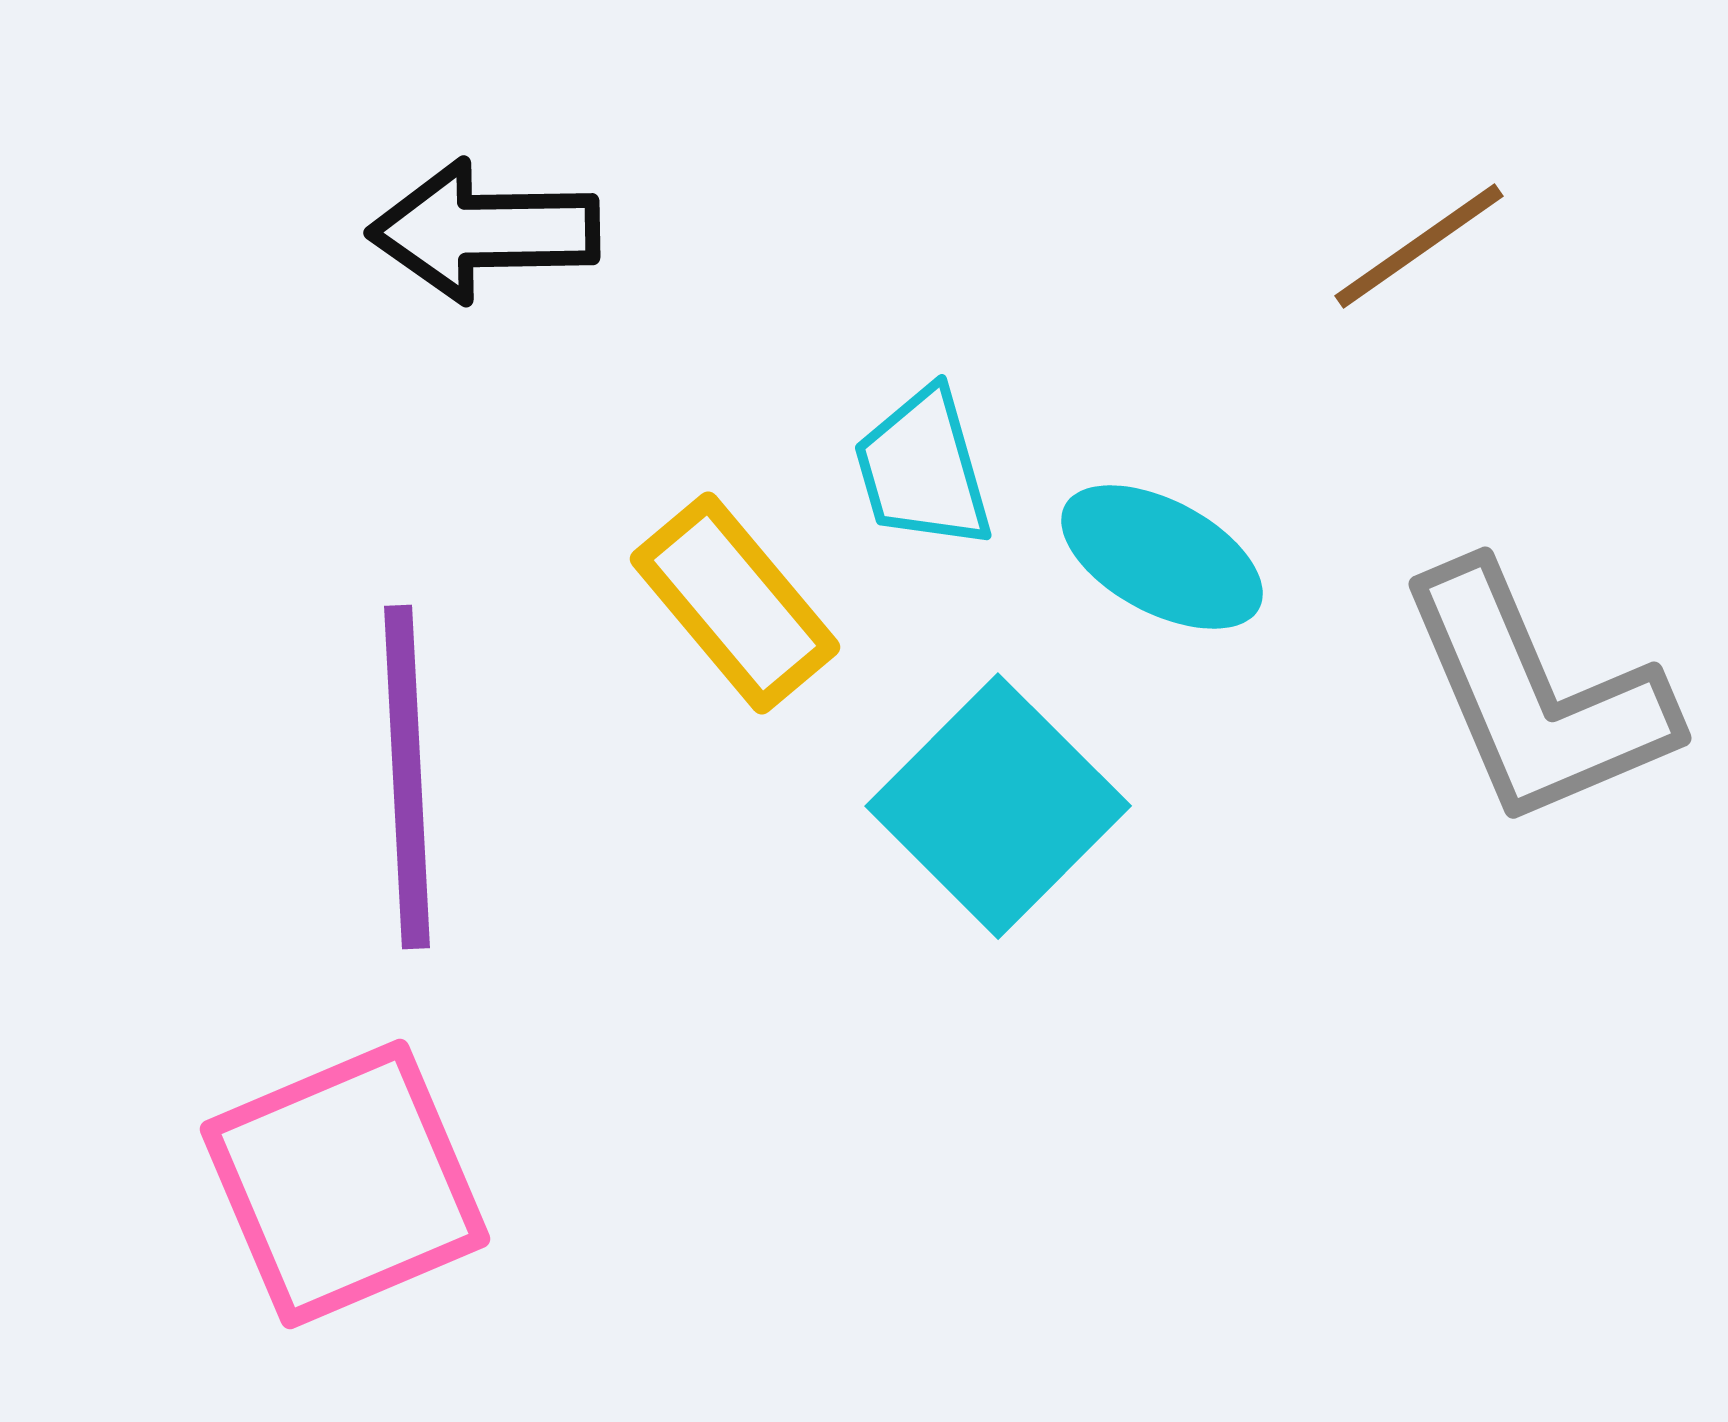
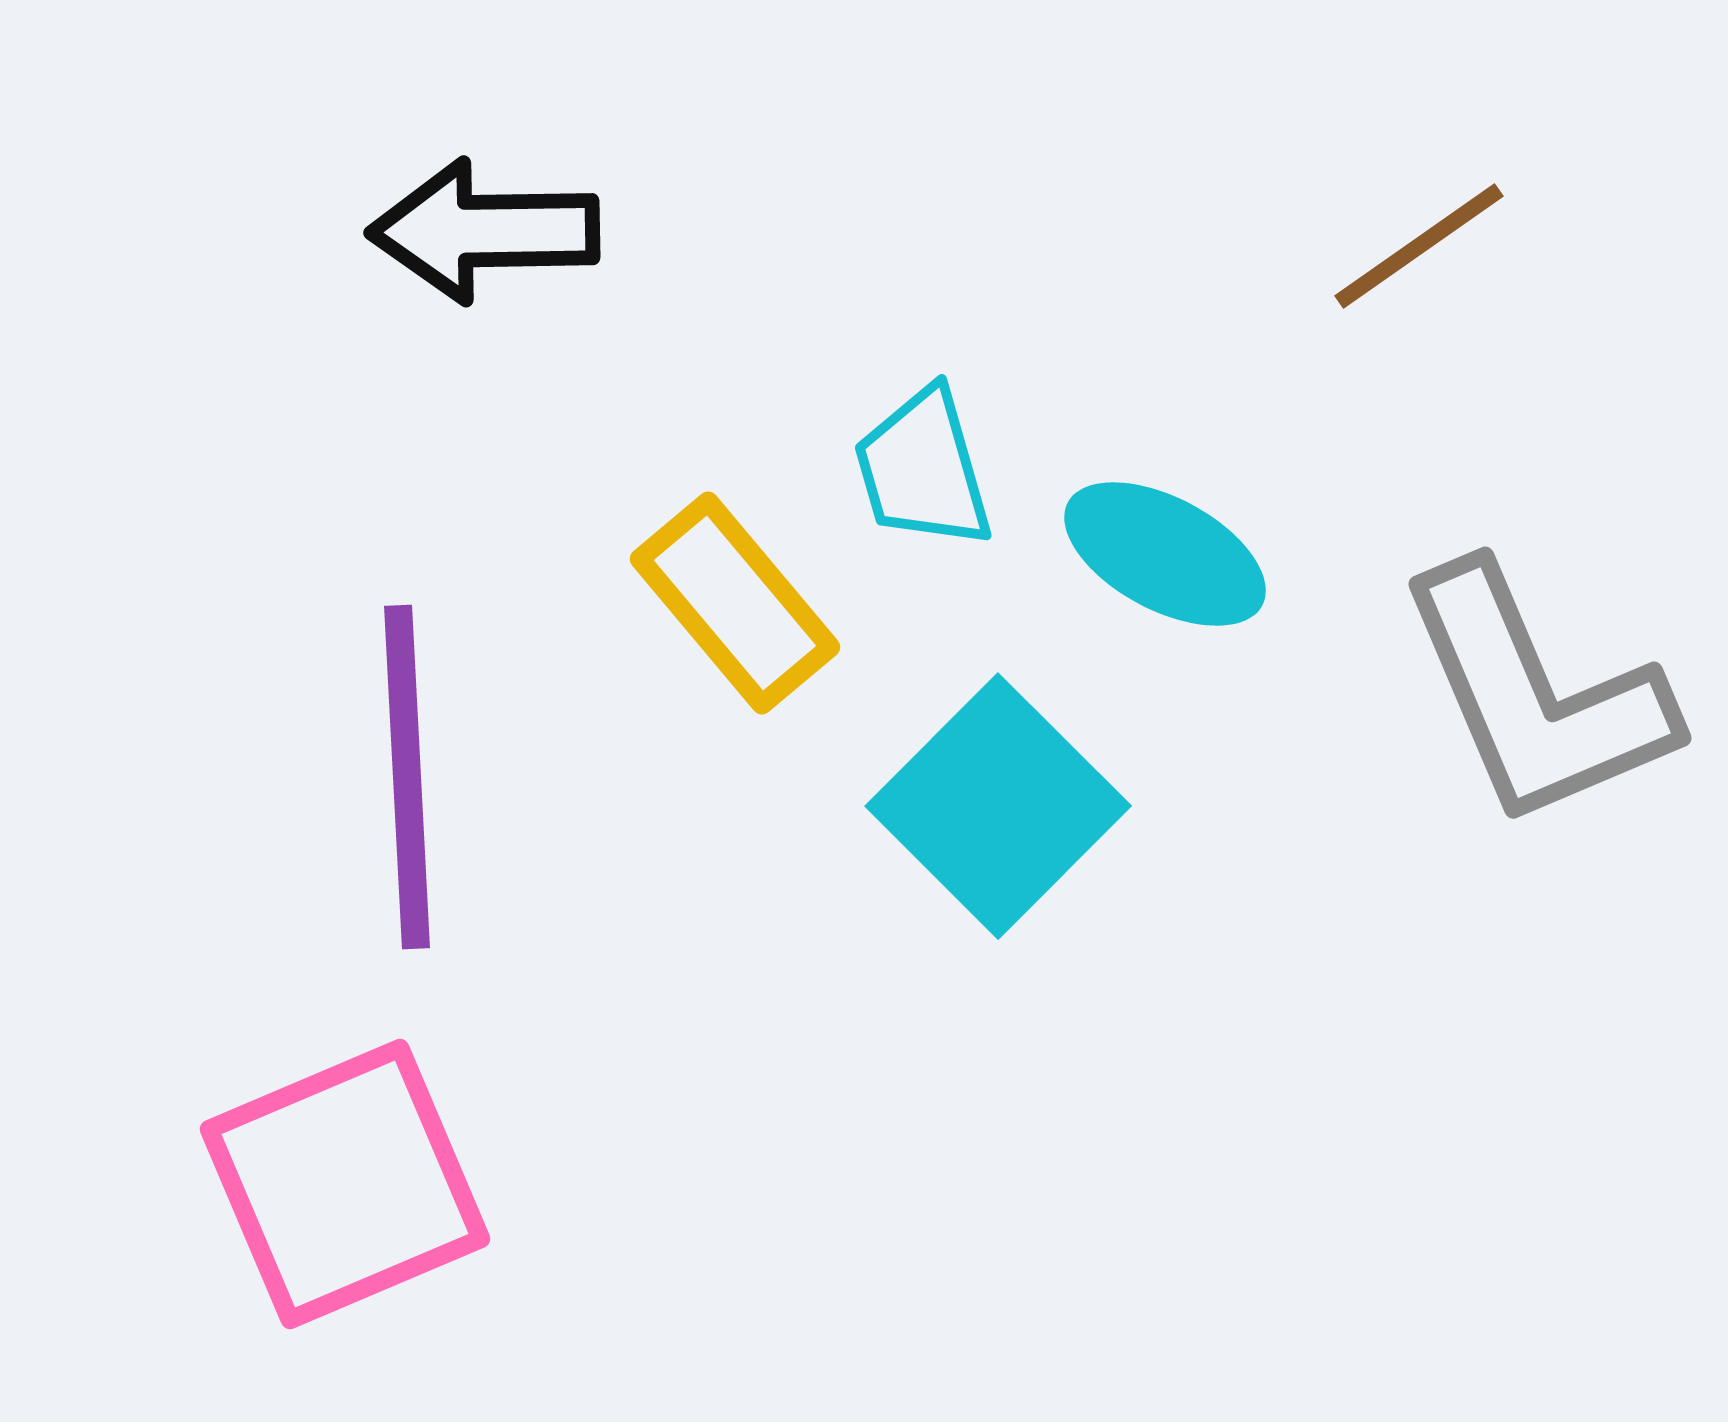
cyan ellipse: moved 3 px right, 3 px up
